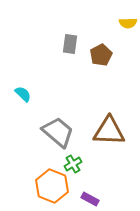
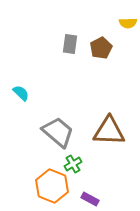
brown pentagon: moved 7 px up
cyan semicircle: moved 2 px left, 1 px up
